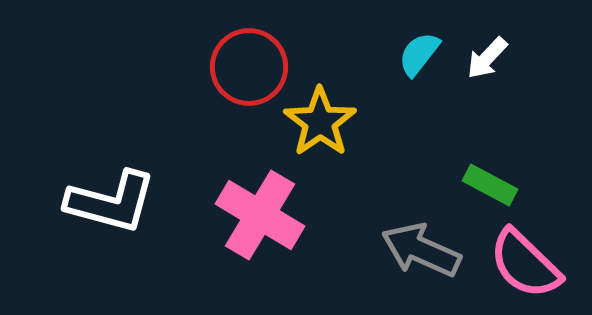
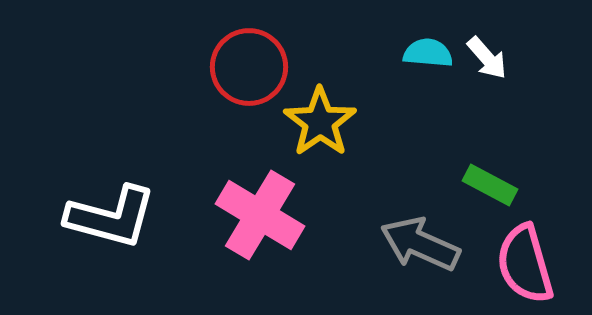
cyan semicircle: moved 9 px right, 1 px up; rotated 57 degrees clockwise
white arrow: rotated 84 degrees counterclockwise
white L-shape: moved 15 px down
gray arrow: moved 1 px left, 6 px up
pink semicircle: rotated 30 degrees clockwise
